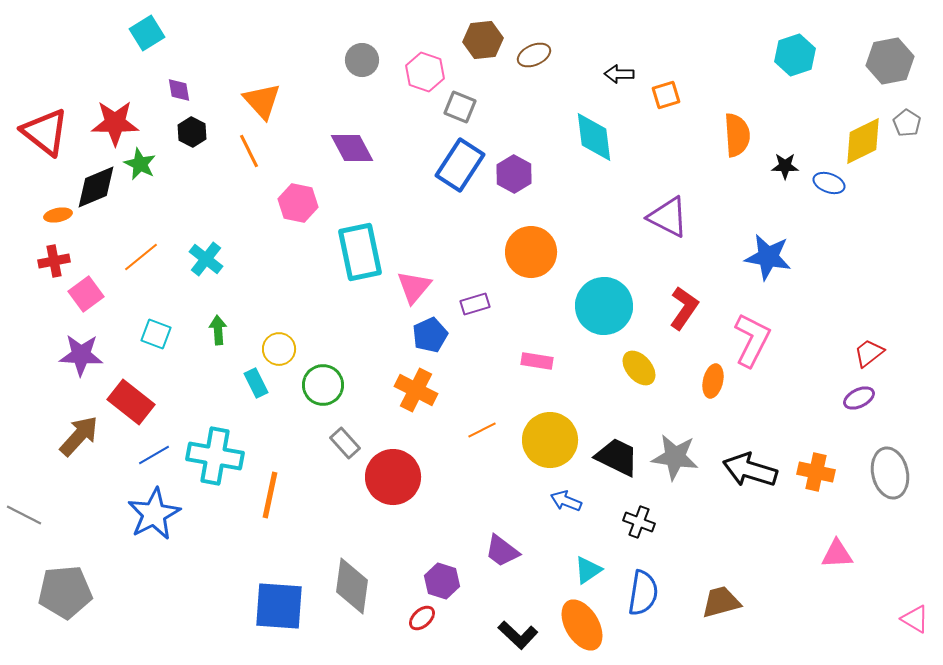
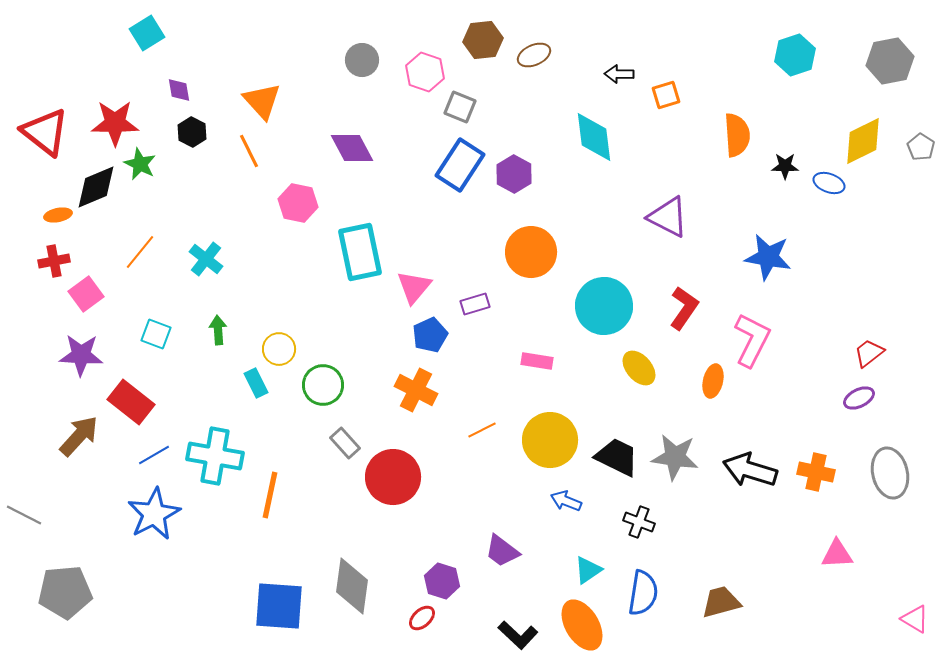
gray pentagon at (907, 123): moved 14 px right, 24 px down
orange line at (141, 257): moved 1 px left, 5 px up; rotated 12 degrees counterclockwise
